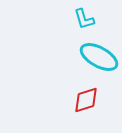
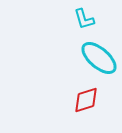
cyan ellipse: moved 1 px down; rotated 12 degrees clockwise
